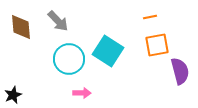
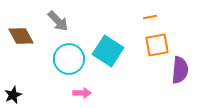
brown diamond: moved 9 px down; rotated 24 degrees counterclockwise
purple semicircle: moved 1 px up; rotated 20 degrees clockwise
